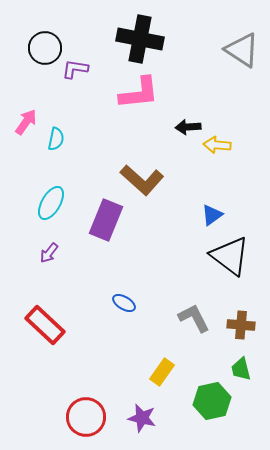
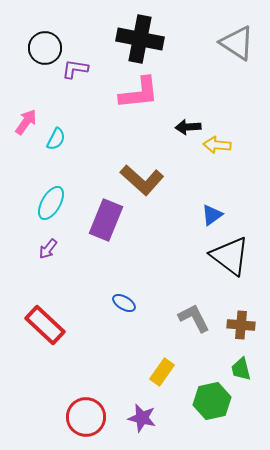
gray triangle: moved 5 px left, 7 px up
cyan semicircle: rotated 15 degrees clockwise
purple arrow: moved 1 px left, 4 px up
